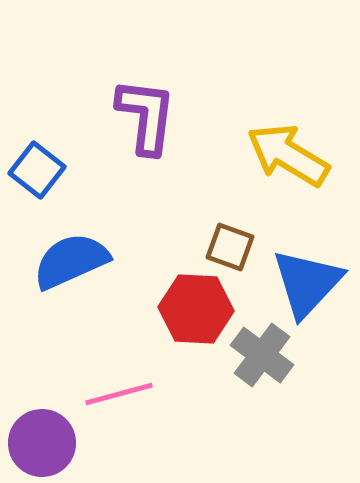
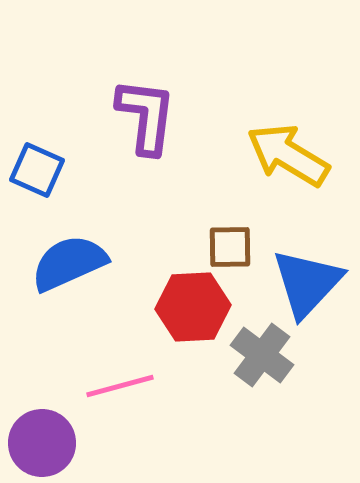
blue square: rotated 14 degrees counterclockwise
brown square: rotated 21 degrees counterclockwise
blue semicircle: moved 2 px left, 2 px down
red hexagon: moved 3 px left, 2 px up; rotated 6 degrees counterclockwise
pink line: moved 1 px right, 8 px up
